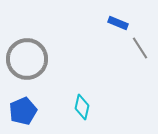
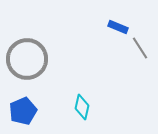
blue rectangle: moved 4 px down
